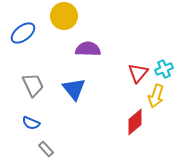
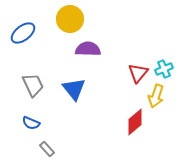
yellow circle: moved 6 px right, 3 px down
gray rectangle: moved 1 px right
